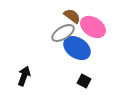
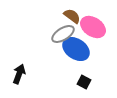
gray ellipse: moved 1 px down
blue ellipse: moved 1 px left, 1 px down
black arrow: moved 5 px left, 2 px up
black square: moved 1 px down
